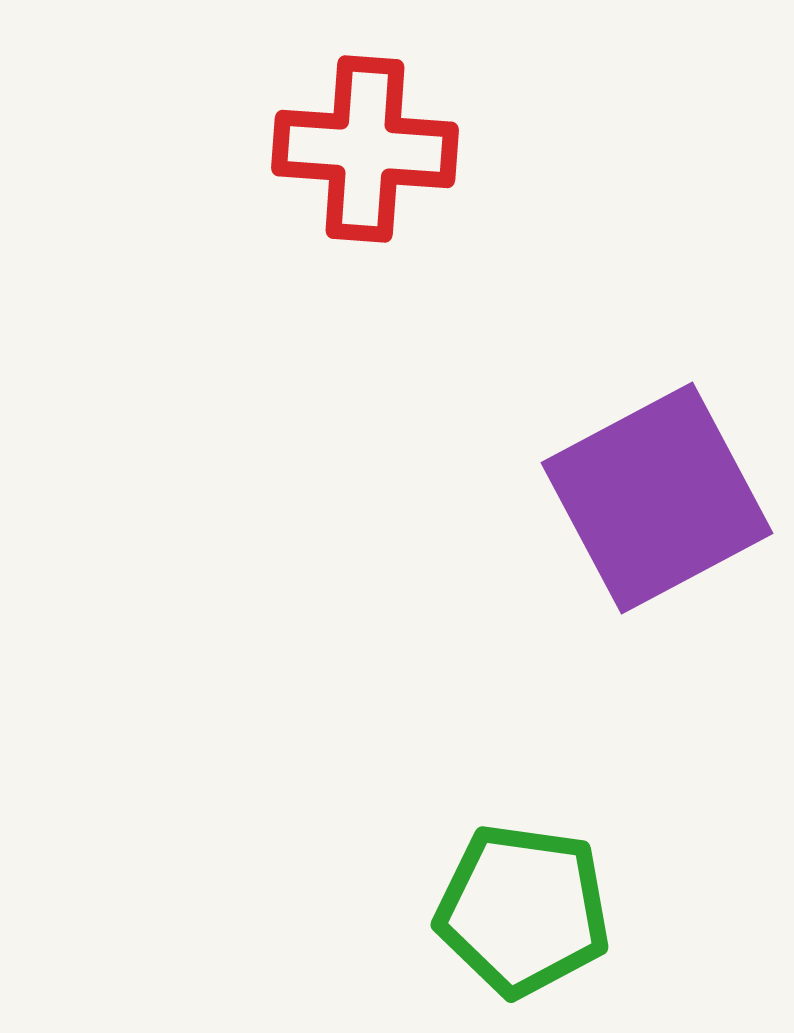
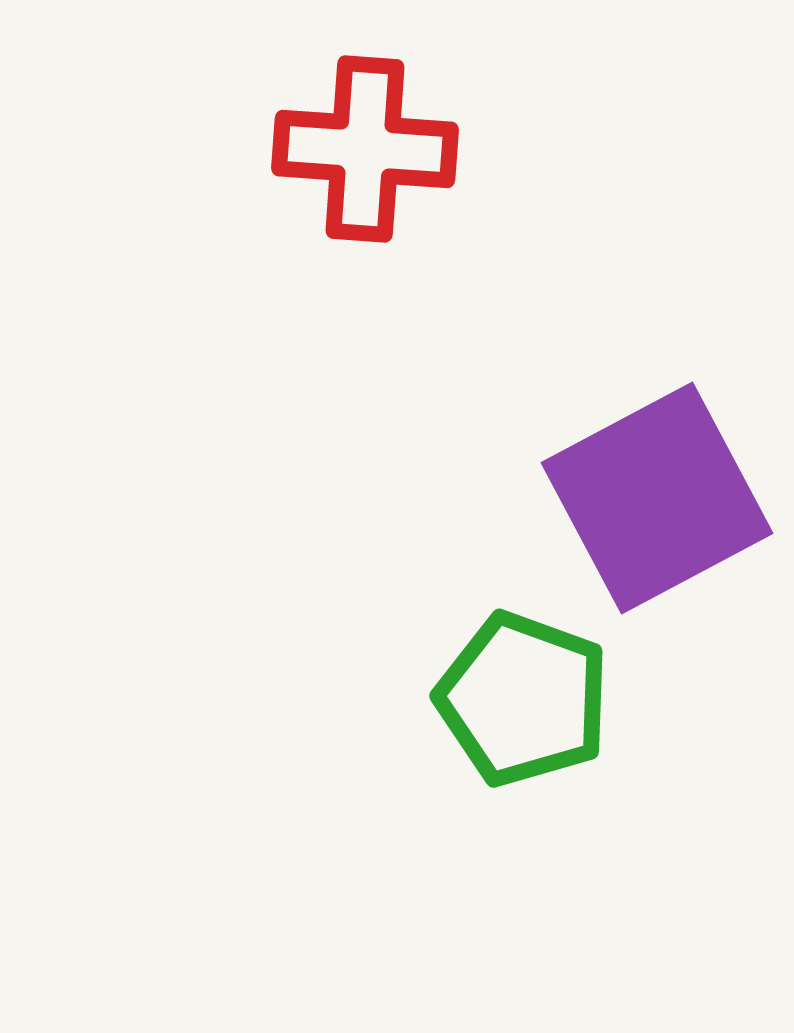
green pentagon: moved 211 px up; rotated 12 degrees clockwise
